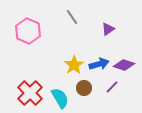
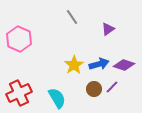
pink hexagon: moved 9 px left, 8 px down
brown circle: moved 10 px right, 1 px down
red cross: moved 11 px left; rotated 20 degrees clockwise
cyan semicircle: moved 3 px left
